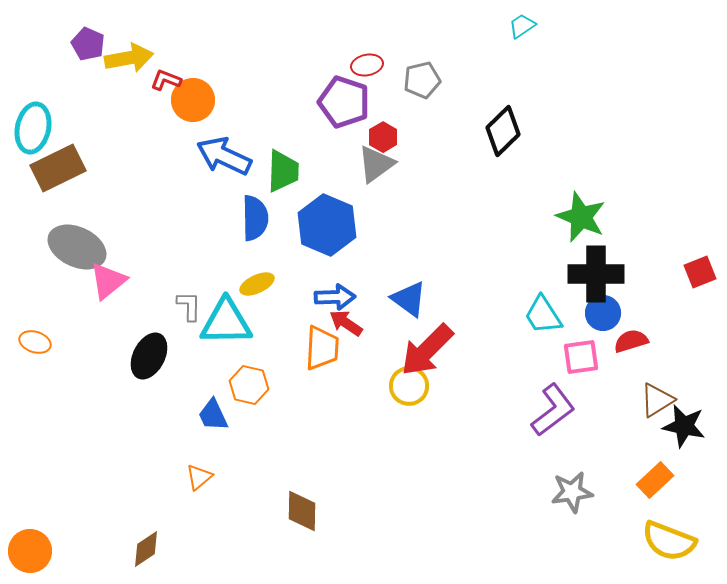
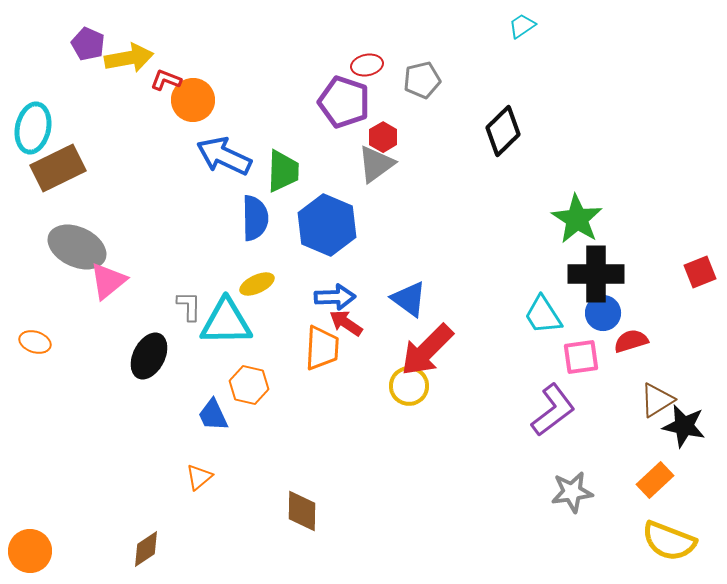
green star at (581, 217): moved 4 px left, 2 px down; rotated 9 degrees clockwise
